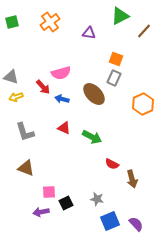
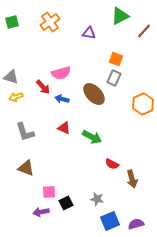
purple semicircle: rotated 63 degrees counterclockwise
